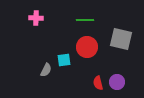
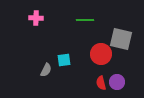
red circle: moved 14 px right, 7 px down
red semicircle: moved 3 px right
